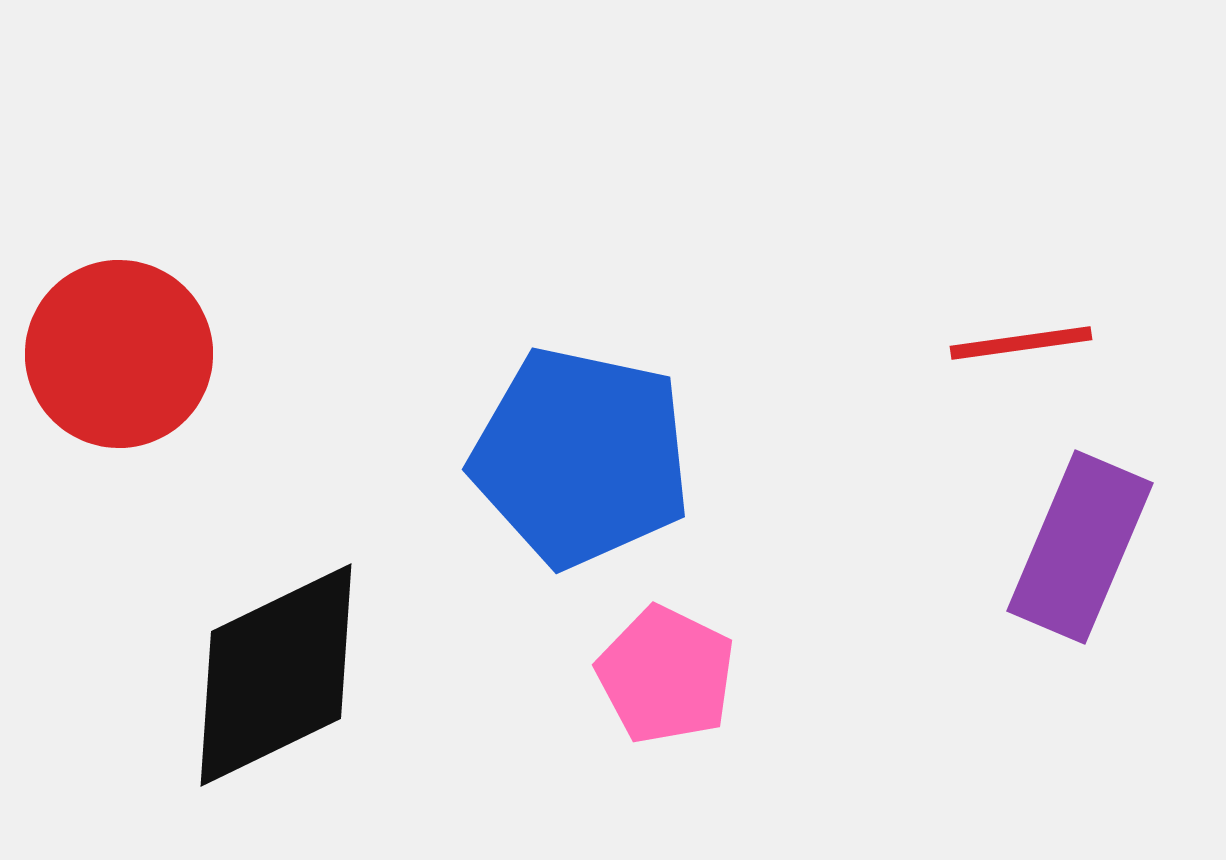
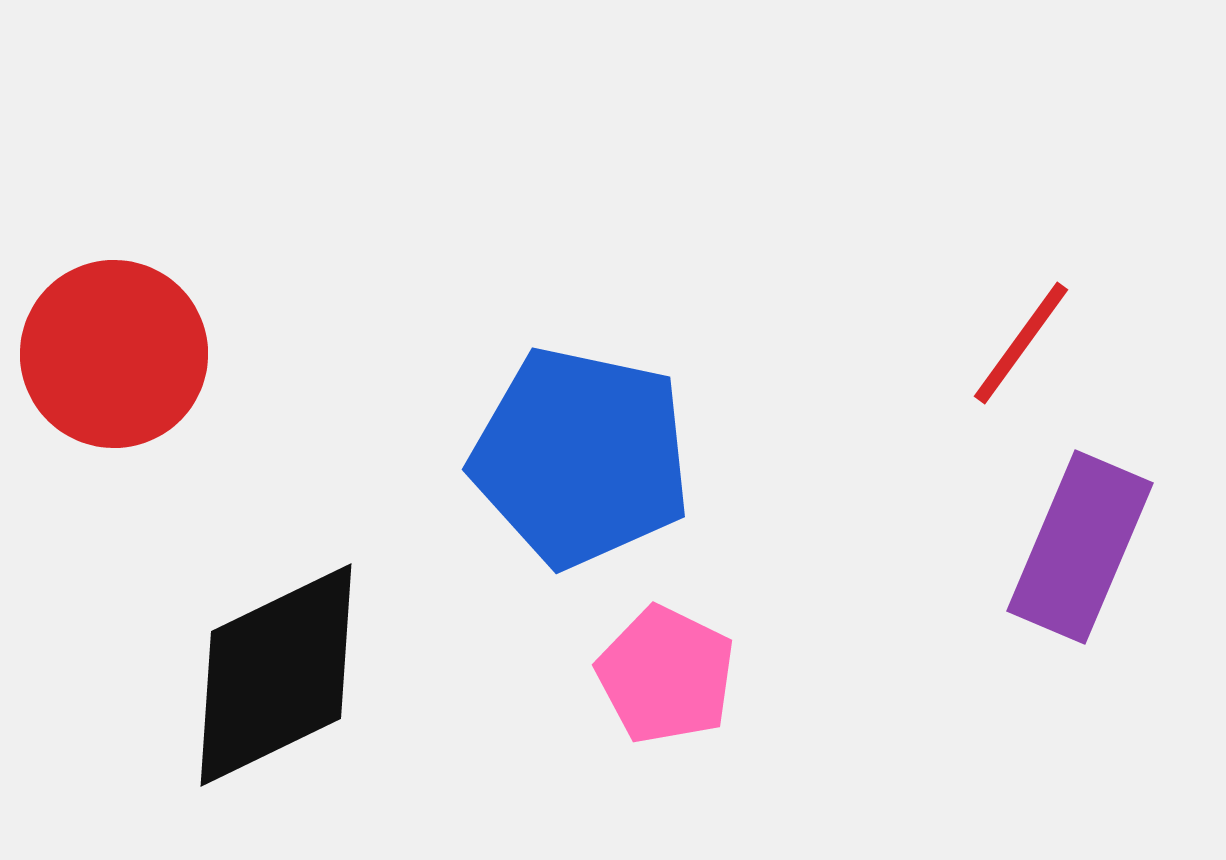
red line: rotated 46 degrees counterclockwise
red circle: moved 5 px left
